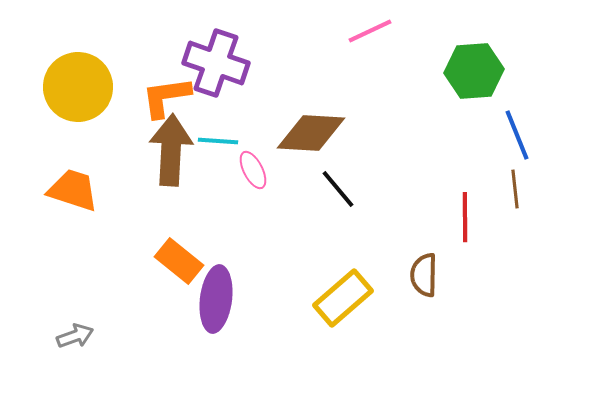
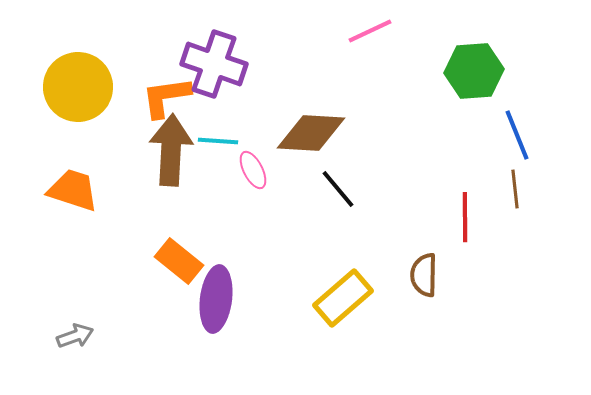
purple cross: moved 2 px left, 1 px down
